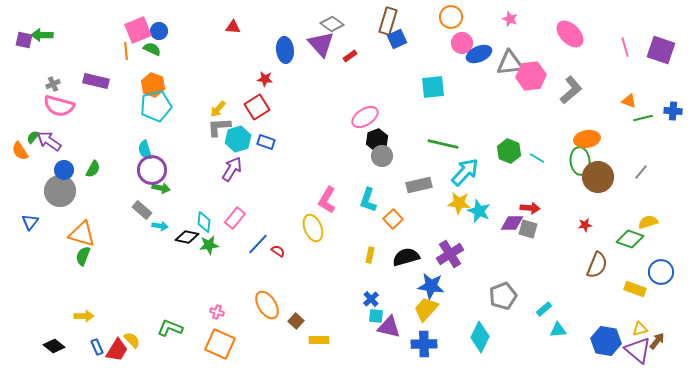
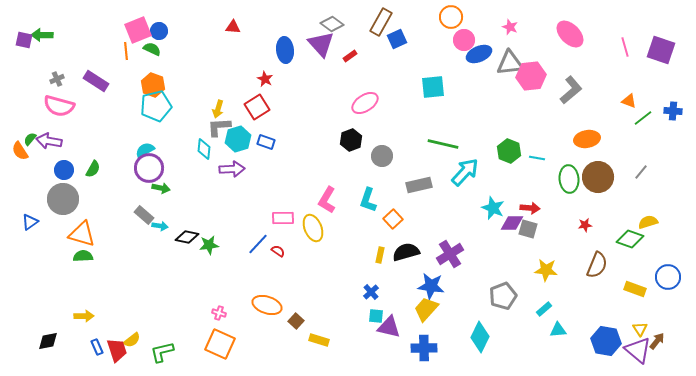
pink star at (510, 19): moved 8 px down
brown rectangle at (388, 21): moved 7 px left, 1 px down; rotated 12 degrees clockwise
pink circle at (462, 43): moved 2 px right, 3 px up
red star at (265, 79): rotated 21 degrees clockwise
purple rectangle at (96, 81): rotated 20 degrees clockwise
gray cross at (53, 84): moved 4 px right, 5 px up
yellow arrow at (218, 109): rotated 24 degrees counterclockwise
pink ellipse at (365, 117): moved 14 px up
green line at (643, 118): rotated 24 degrees counterclockwise
green semicircle at (33, 137): moved 3 px left, 2 px down
black hexagon at (377, 140): moved 26 px left
purple arrow at (49, 141): rotated 25 degrees counterclockwise
cyan semicircle at (145, 150): rotated 78 degrees clockwise
cyan line at (537, 158): rotated 21 degrees counterclockwise
green ellipse at (580, 161): moved 11 px left, 18 px down
purple arrow at (232, 169): rotated 55 degrees clockwise
purple circle at (152, 170): moved 3 px left, 2 px up
gray circle at (60, 191): moved 3 px right, 8 px down
yellow star at (459, 203): moved 87 px right, 67 px down
gray rectangle at (142, 210): moved 2 px right, 5 px down
cyan star at (479, 211): moved 14 px right, 3 px up
pink rectangle at (235, 218): moved 48 px right; rotated 50 degrees clockwise
blue triangle at (30, 222): rotated 18 degrees clockwise
cyan diamond at (204, 222): moved 73 px up
yellow rectangle at (370, 255): moved 10 px right
green semicircle at (83, 256): rotated 66 degrees clockwise
black semicircle at (406, 257): moved 5 px up
blue circle at (661, 272): moved 7 px right, 5 px down
blue cross at (371, 299): moved 7 px up
orange ellipse at (267, 305): rotated 40 degrees counterclockwise
pink cross at (217, 312): moved 2 px right, 1 px down
green L-shape at (170, 328): moved 8 px left, 24 px down; rotated 35 degrees counterclockwise
yellow triangle at (640, 329): rotated 49 degrees counterclockwise
yellow semicircle at (132, 340): rotated 96 degrees clockwise
yellow rectangle at (319, 340): rotated 18 degrees clockwise
blue cross at (424, 344): moved 4 px down
black diamond at (54, 346): moved 6 px left, 5 px up; rotated 50 degrees counterclockwise
red trapezoid at (117, 350): rotated 50 degrees counterclockwise
